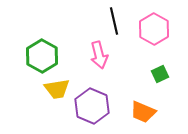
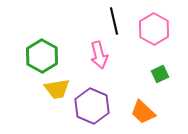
orange trapezoid: rotated 20 degrees clockwise
